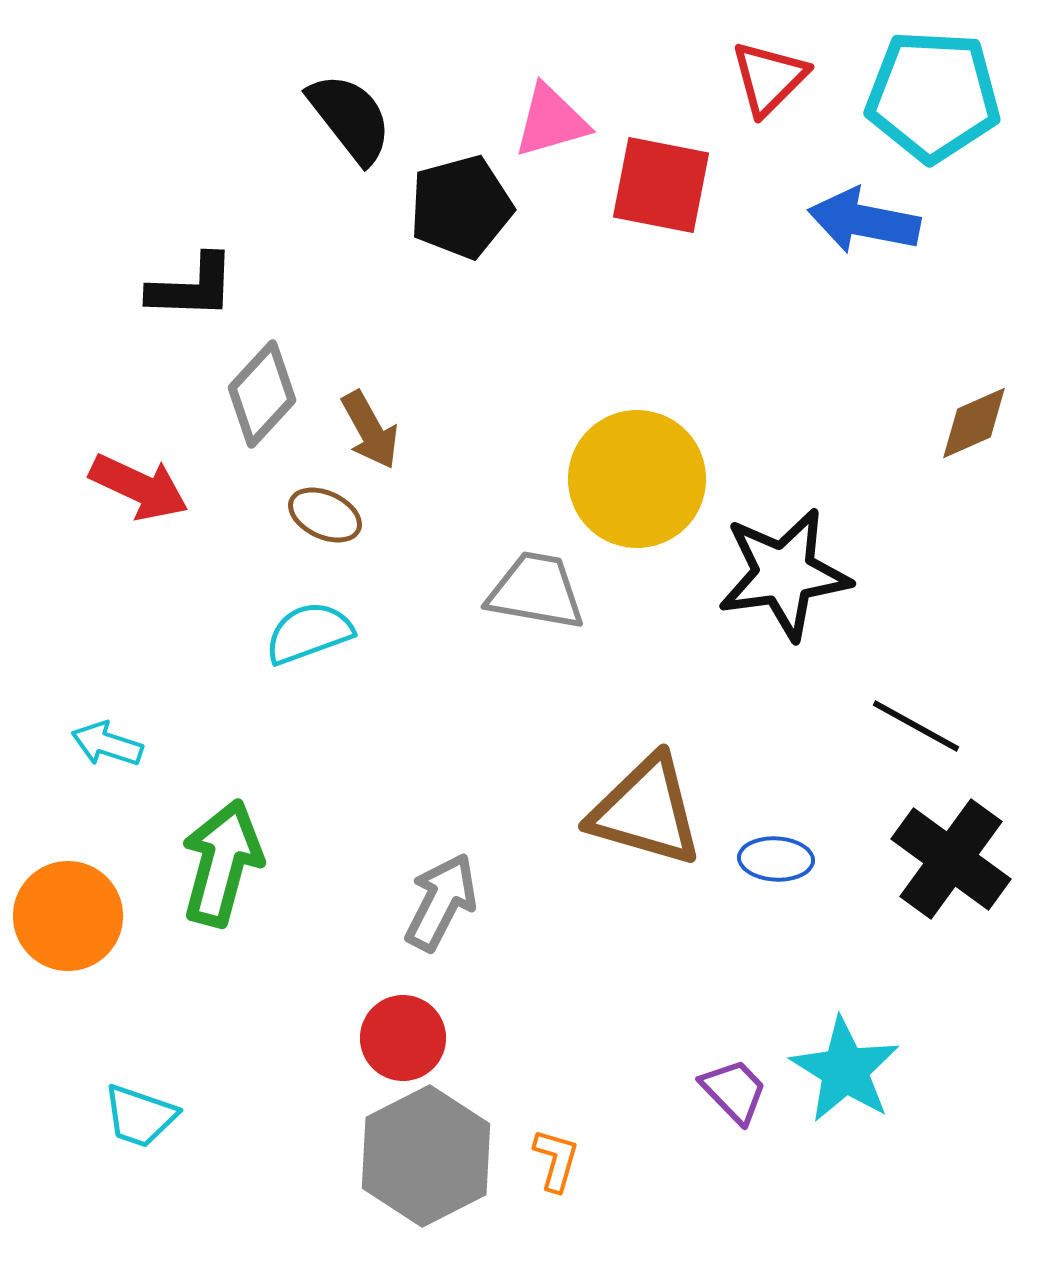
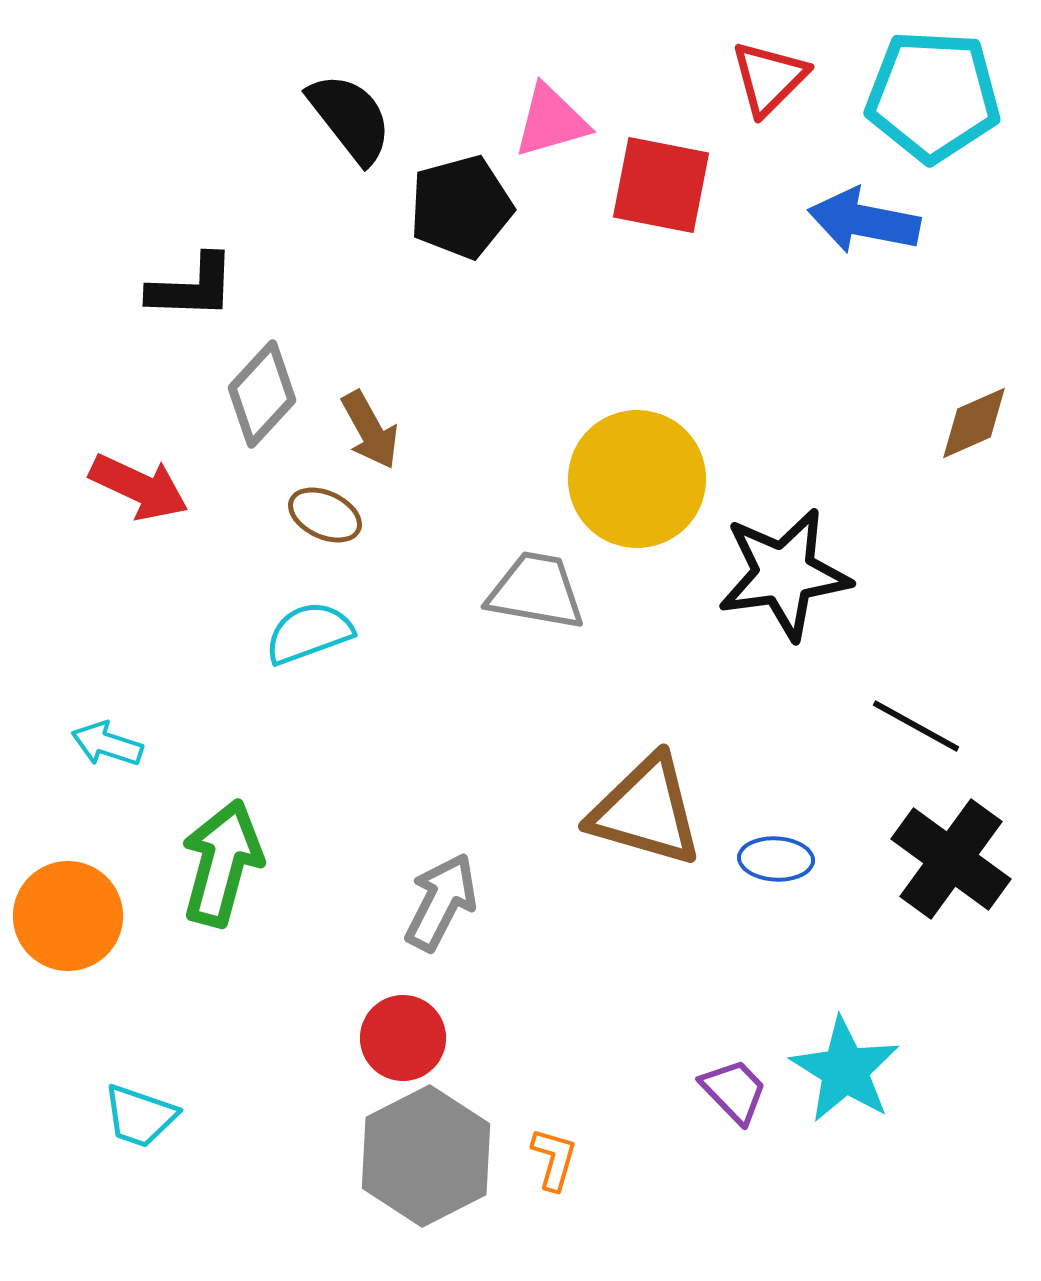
orange L-shape: moved 2 px left, 1 px up
